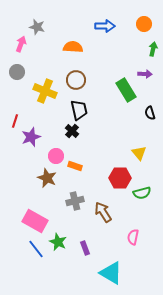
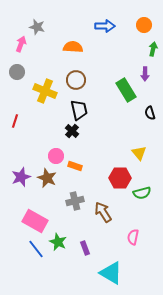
orange circle: moved 1 px down
purple arrow: rotated 88 degrees clockwise
purple star: moved 10 px left, 40 px down
